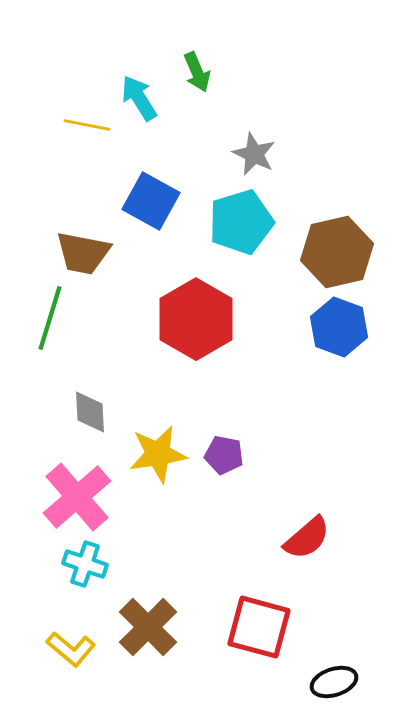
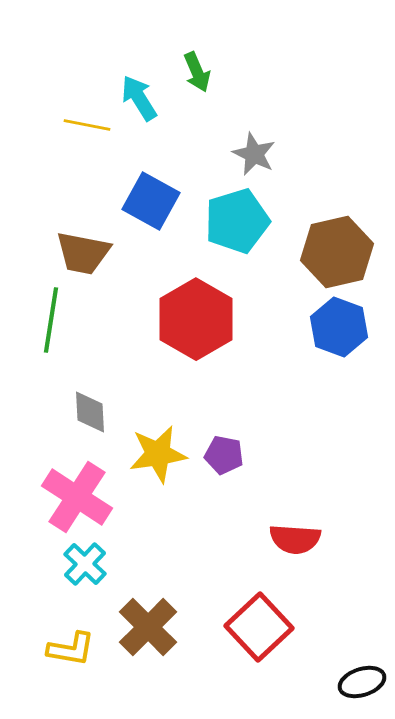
cyan pentagon: moved 4 px left, 1 px up
green line: moved 1 px right, 2 px down; rotated 8 degrees counterclockwise
pink cross: rotated 16 degrees counterclockwise
red semicircle: moved 12 px left, 1 px down; rotated 45 degrees clockwise
cyan cross: rotated 24 degrees clockwise
red square: rotated 32 degrees clockwise
yellow L-shape: rotated 30 degrees counterclockwise
black ellipse: moved 28 px right
